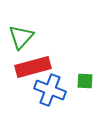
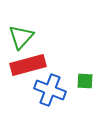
red rectangle: moved 5 px left, 2 px up
